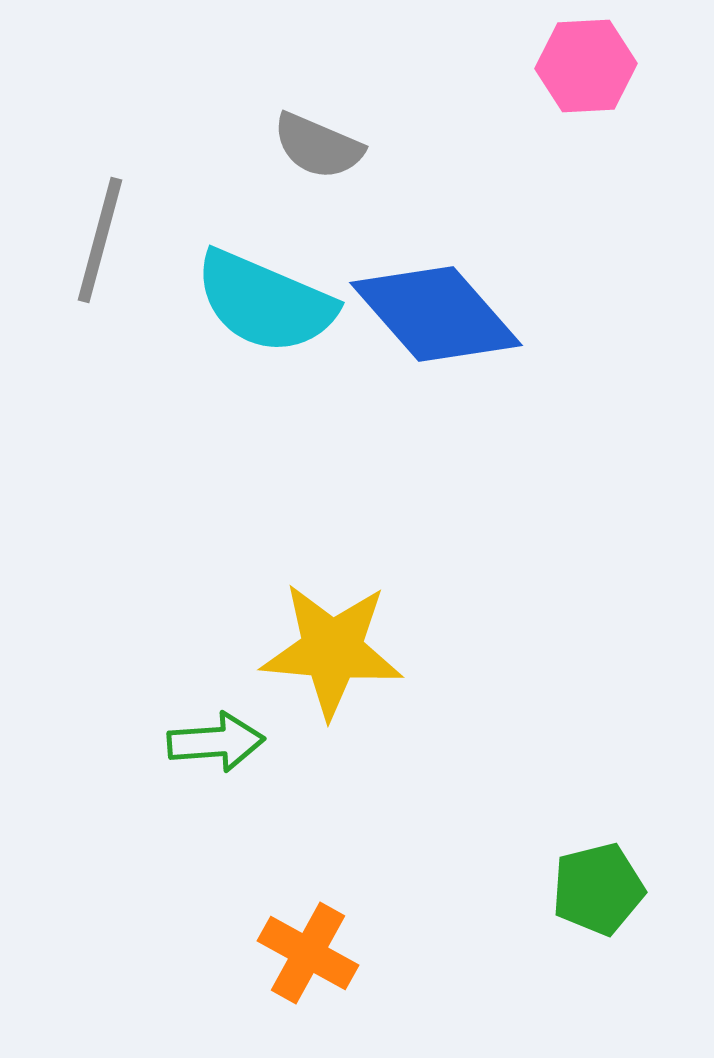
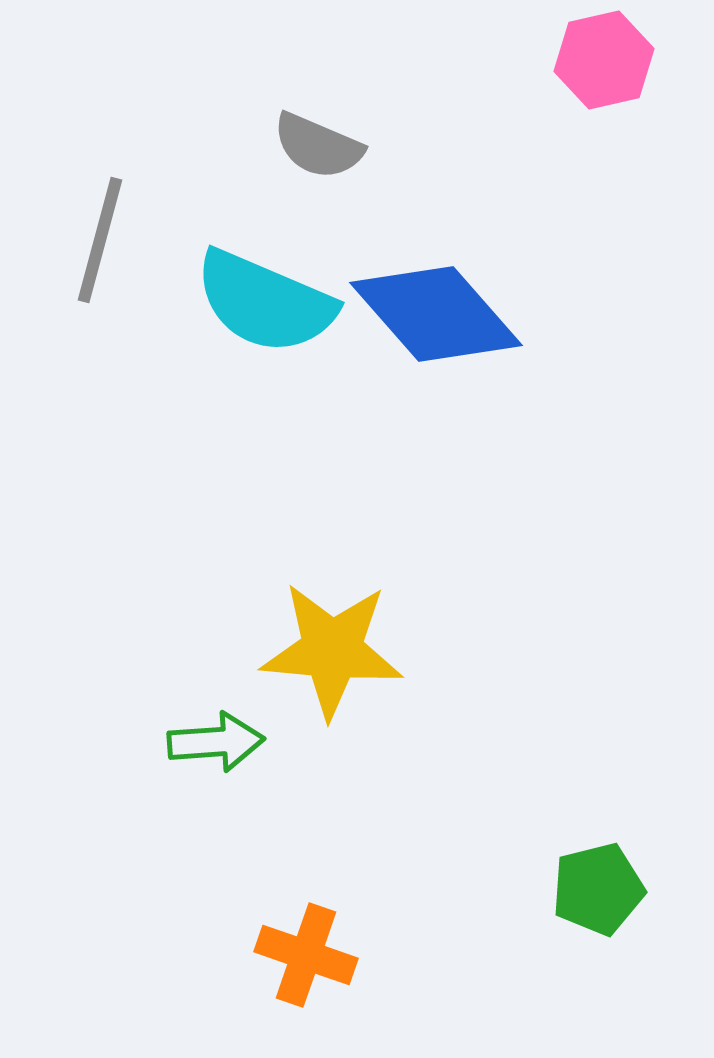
pink hexagon: moved 18 px right, 6 px up; rotated 10 degrees counterclockwise
orange cross: moved 2 px left, 2 px down; rotated 10 degrees counterclockwise
